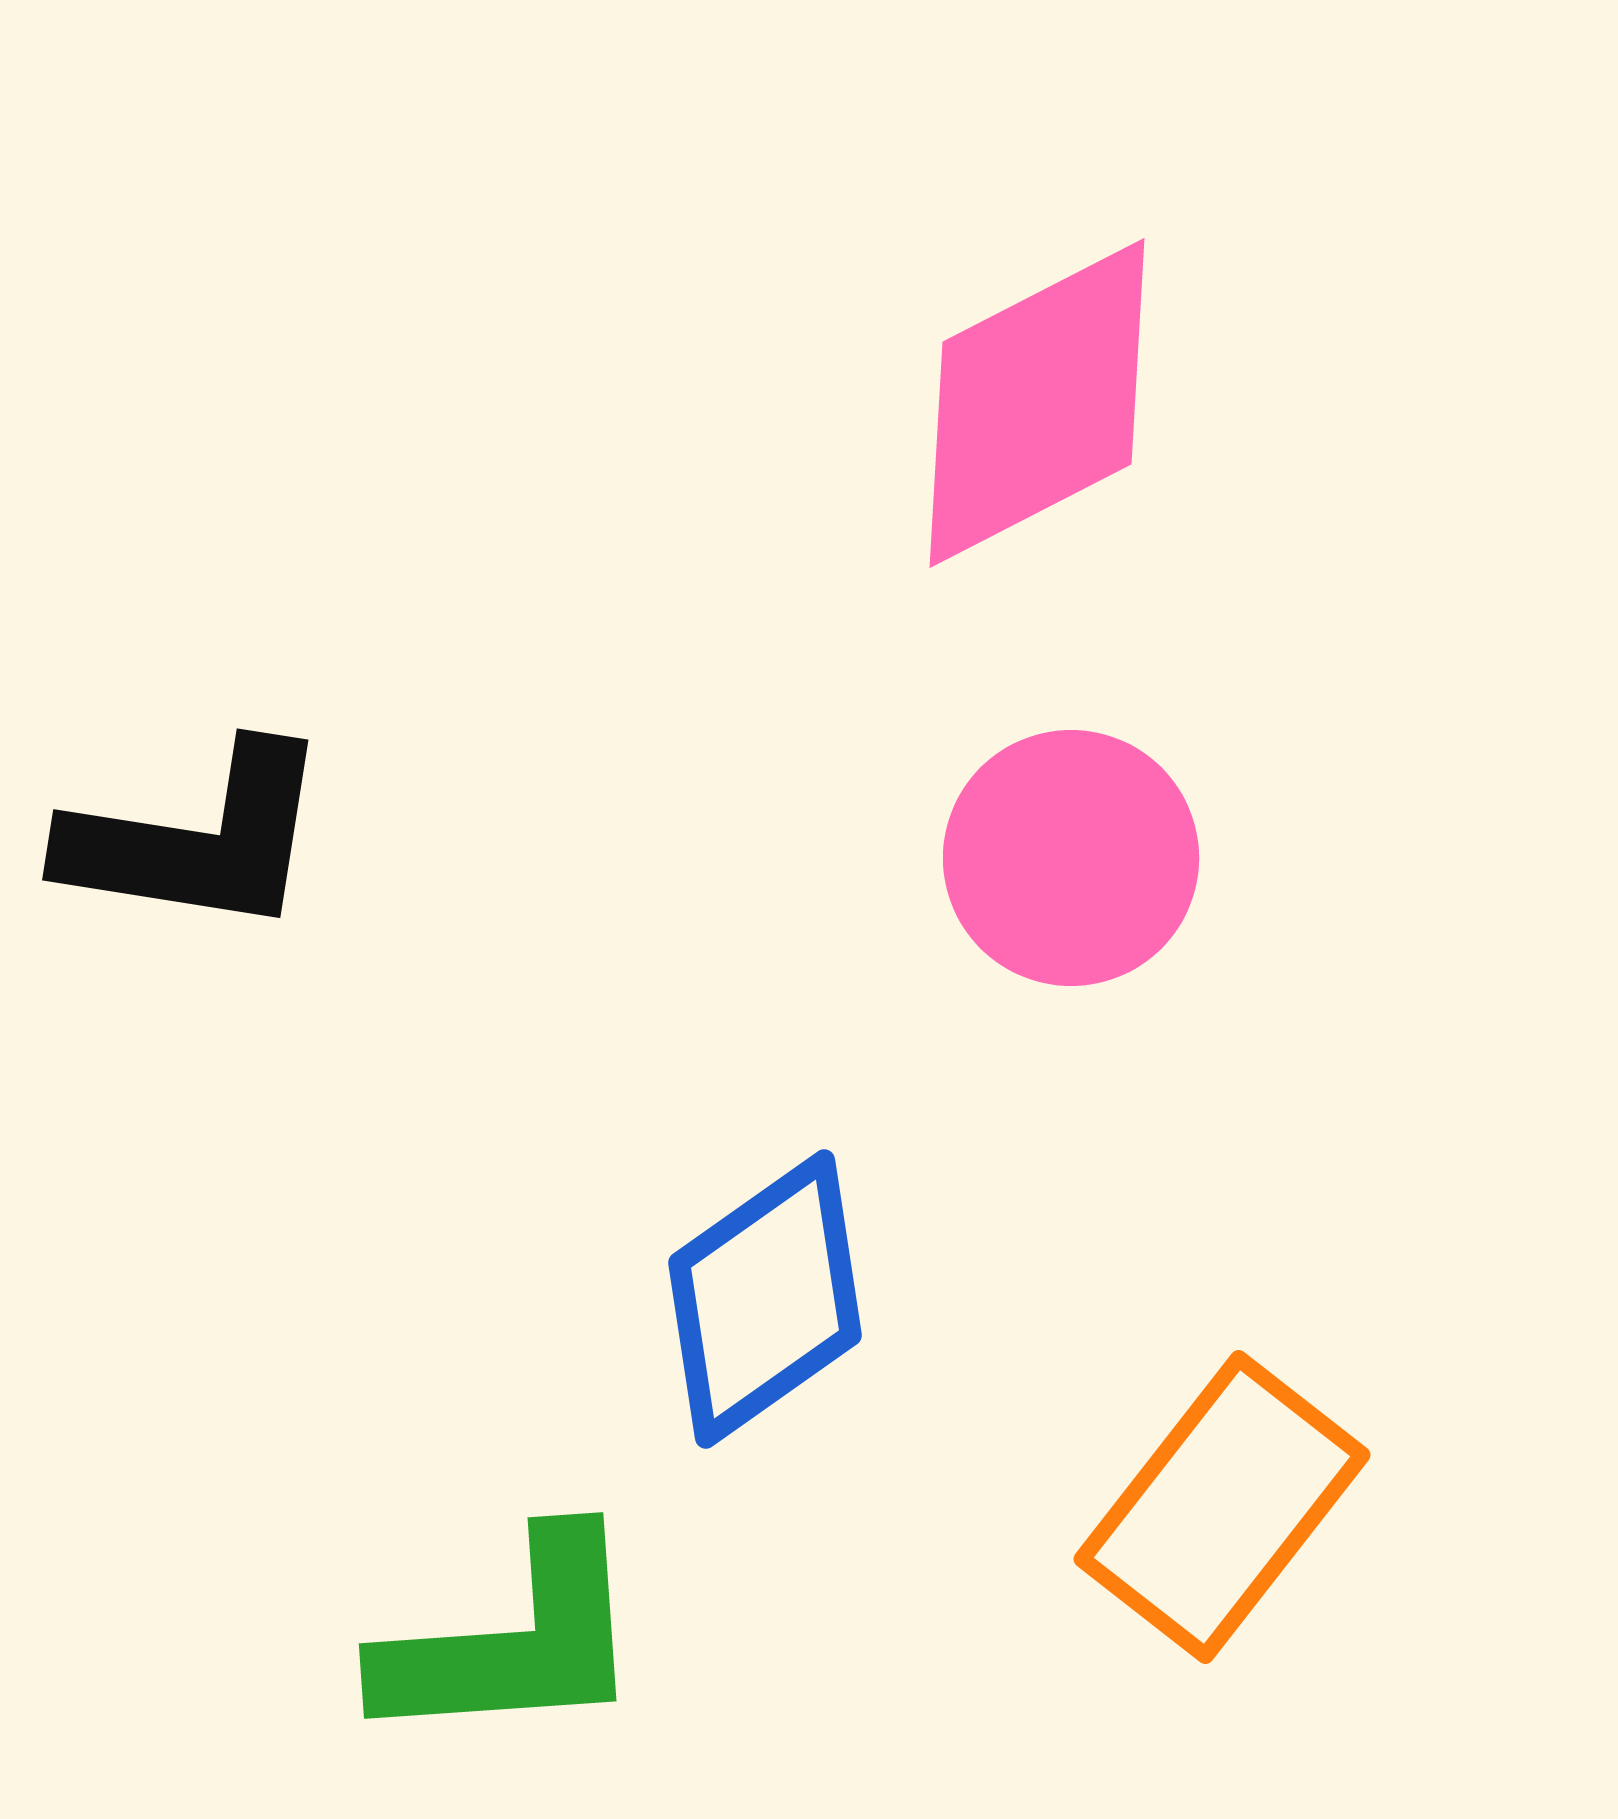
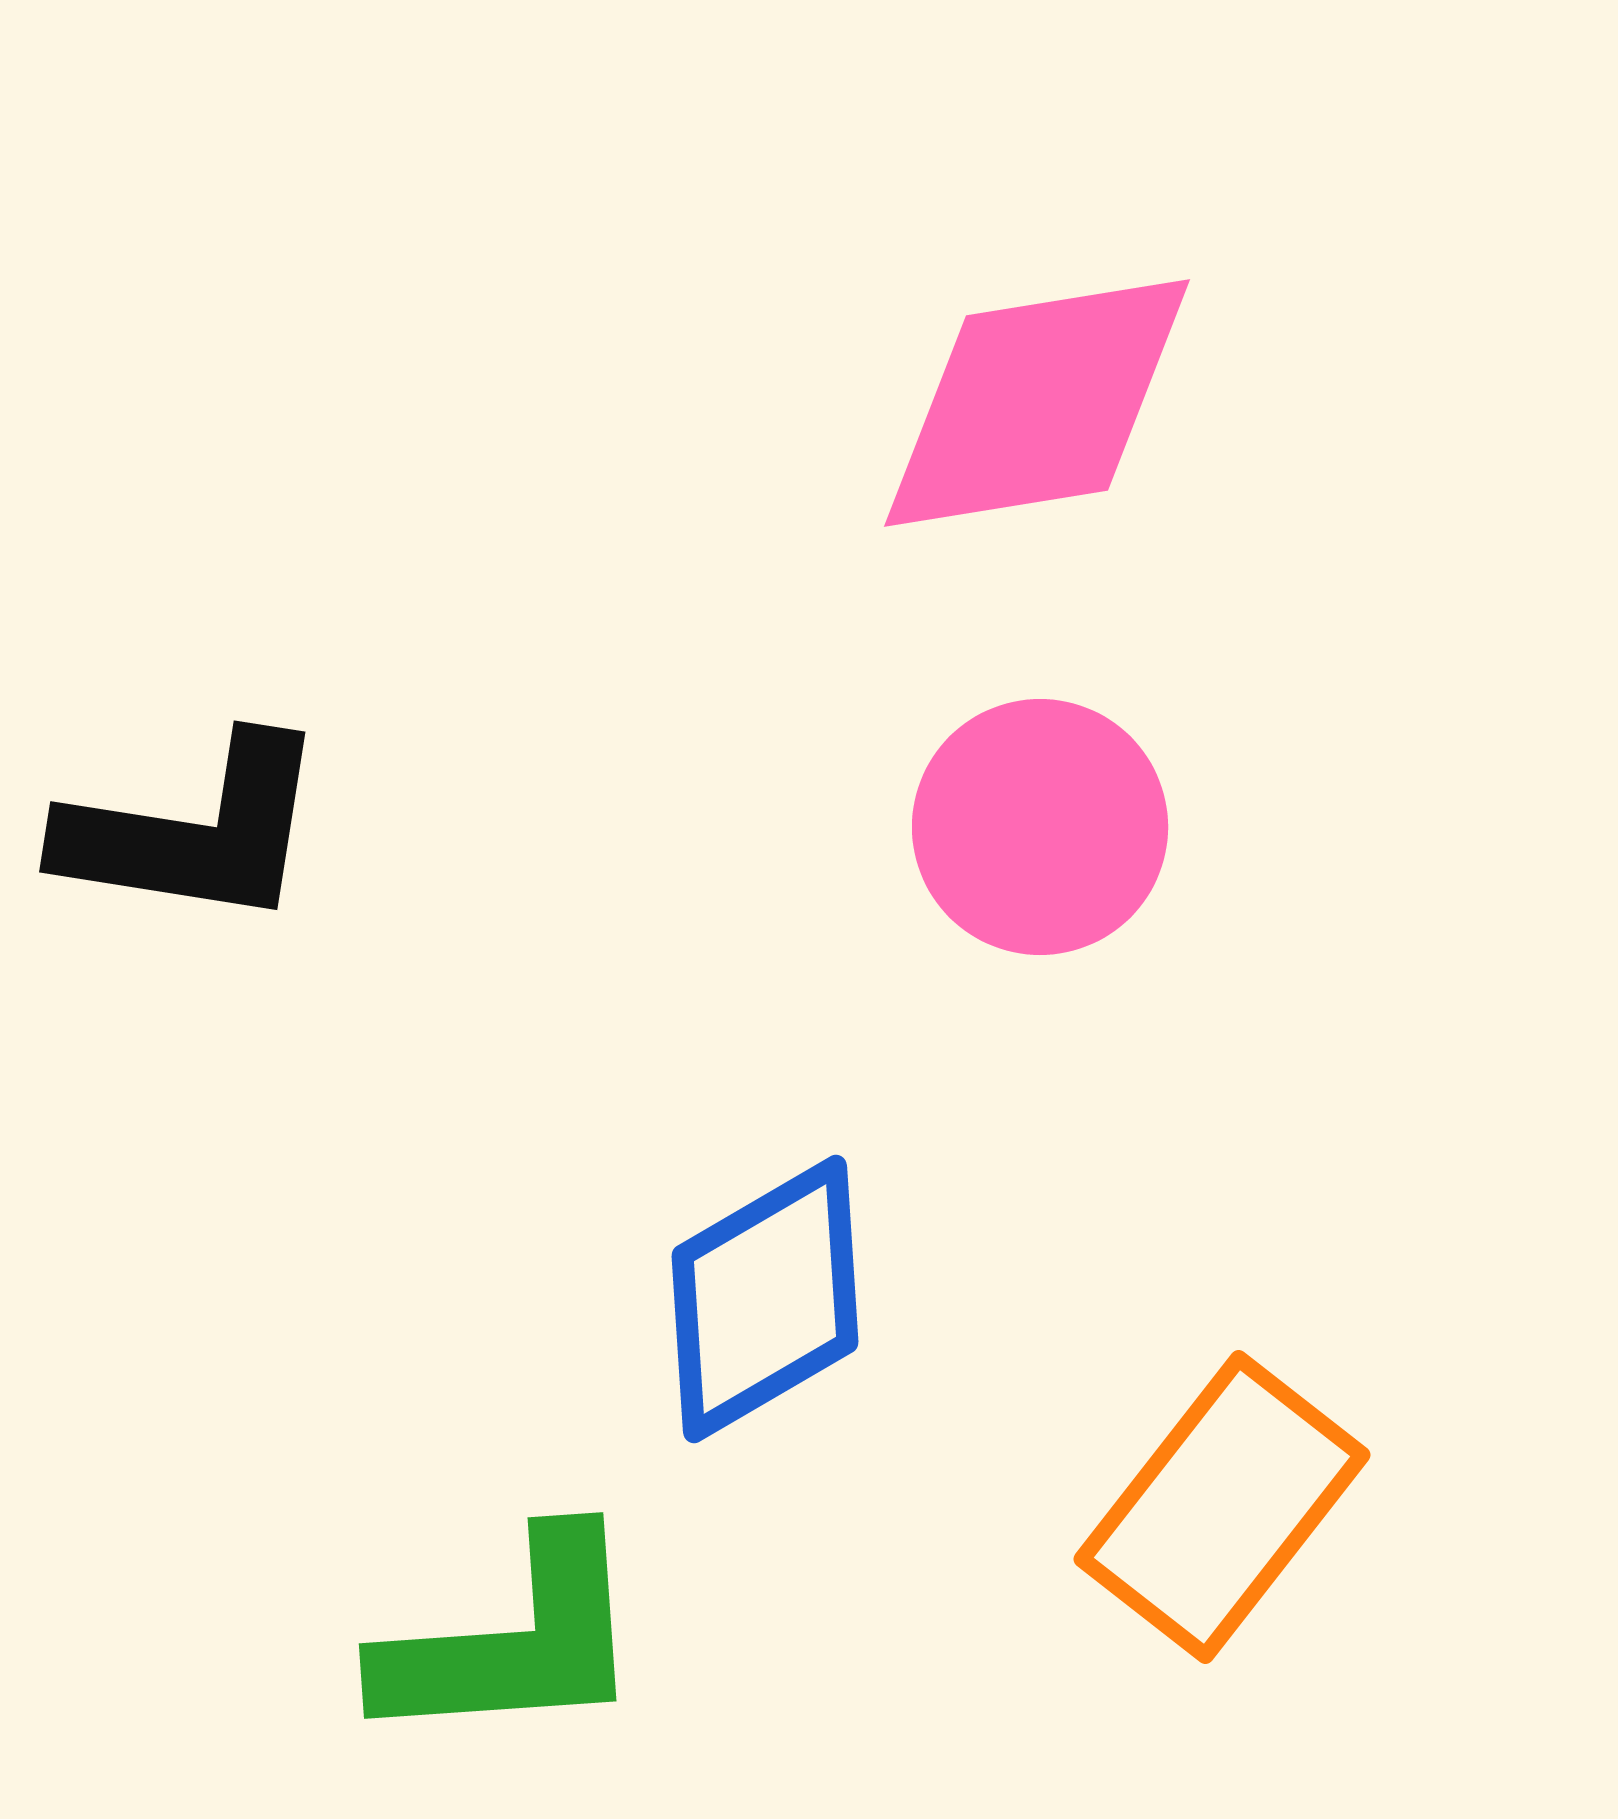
pink diamond: rotated 18 degrees clockwise
black L-shape: moved 3 px left, 8 px up
pink circle: moved 31 px left, 31 px up
blue diamond: rotated 5 degrees clockwise
